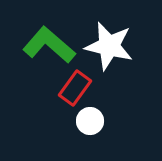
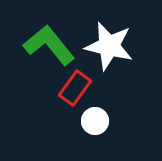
green L-shape: rotated 10 degrees clockwise
white circle: moved 5 px right
